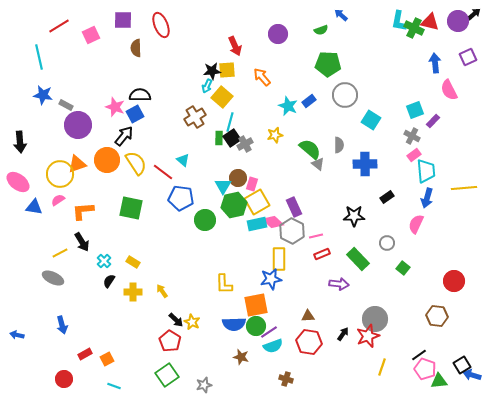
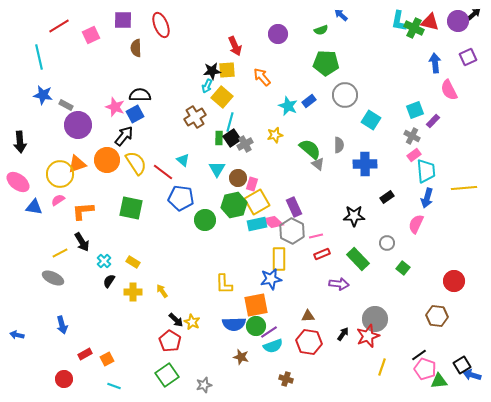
green pentagon at (328, 64): moved 2 px left, 1 px up
cyan triangle at (223, 186): moved 6 px left, 17 px up
